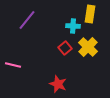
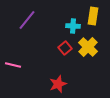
yellow rectangle: moved 3 px right, 2 px down
red star: rotated 30 degrees clockwise
